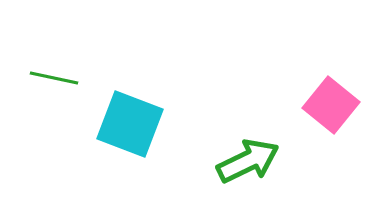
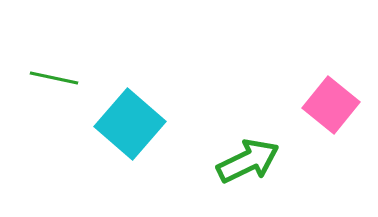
cyan square: rotated 20 degrees clockwise
